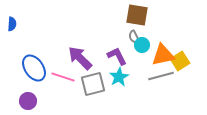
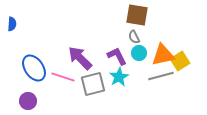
cyan circle: moved 3 px left, 8 px down
